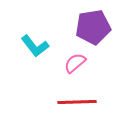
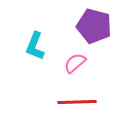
purple pentagon: moved 1 px right, 1 px up; rotated 24 degrees clockwise
cyan L-shape: rotated 60 degrees clockwise
